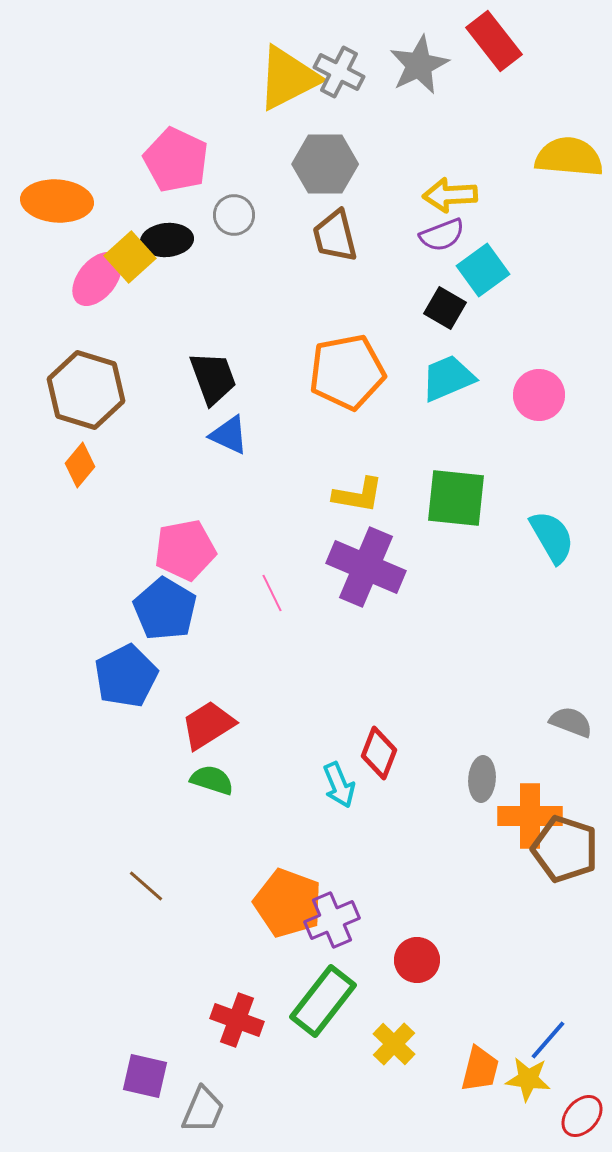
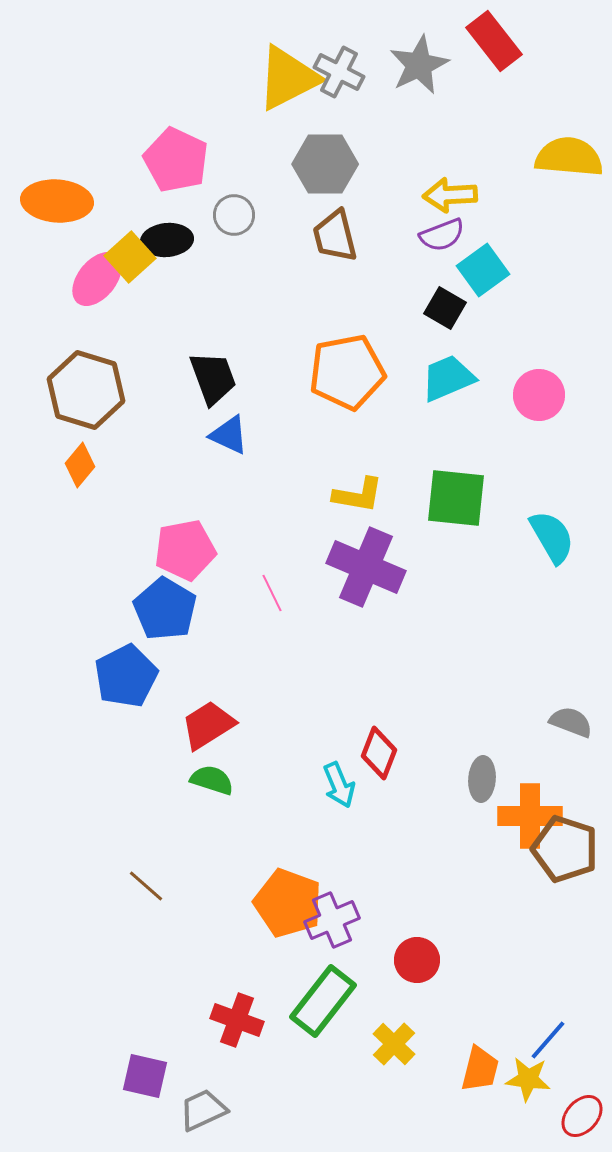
gray trapezoid at (203, 1110): rotated 138 degrees counterclockwise
